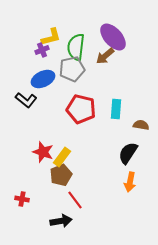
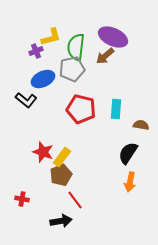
purple ellipse: rotated 24 degrees counterclockwise
purple cross: moved 6 px left, 1 px down
